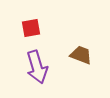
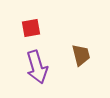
brown trapezoid: rotated 55 degrees clockwise
